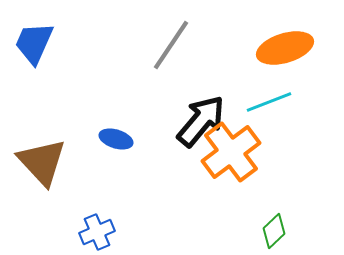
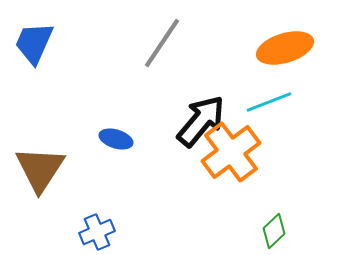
gray line: moved 9 px left, 2 px up
brown triangle: moved 2 px left, 7 px down; rotated 16 degrees clockwise
